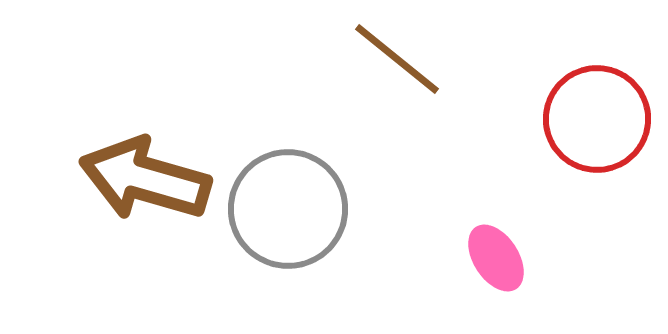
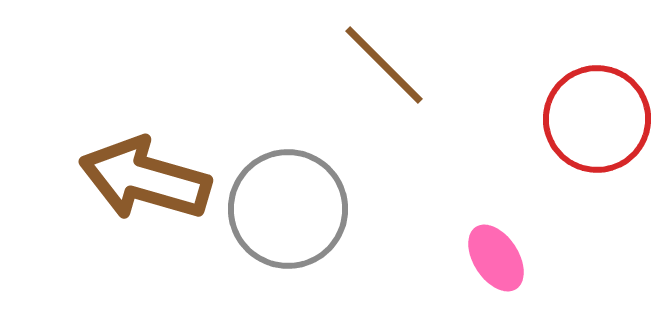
brown line: moved 13 px left, 6 px down; rotated 6 degrees clockwise
